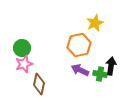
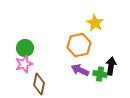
yellow star: rotated 18 degrees counterclockwise
green circle: moved 3 px right
